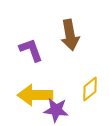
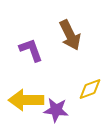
brown arrow: rotated 16 degrees counterclockwise
yellow diamond: rotated 20 degrees clockwise
yellow arrow: moved 9 px left, 5 px down
